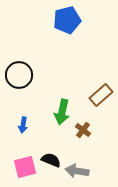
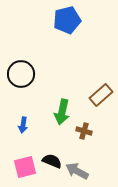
black circle: moved 2 px right, 1 px up
brown cross: moved 1 px right, 1 px down; rotated 21 degrees counterclockwise
black semicircle: moved 1 px right, 1 px down
gray arrow: rotated 20 degrees clockwise
